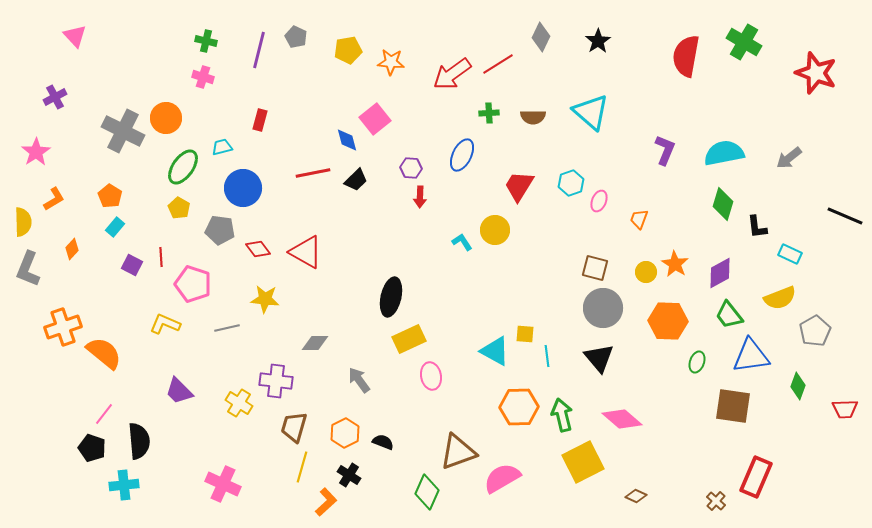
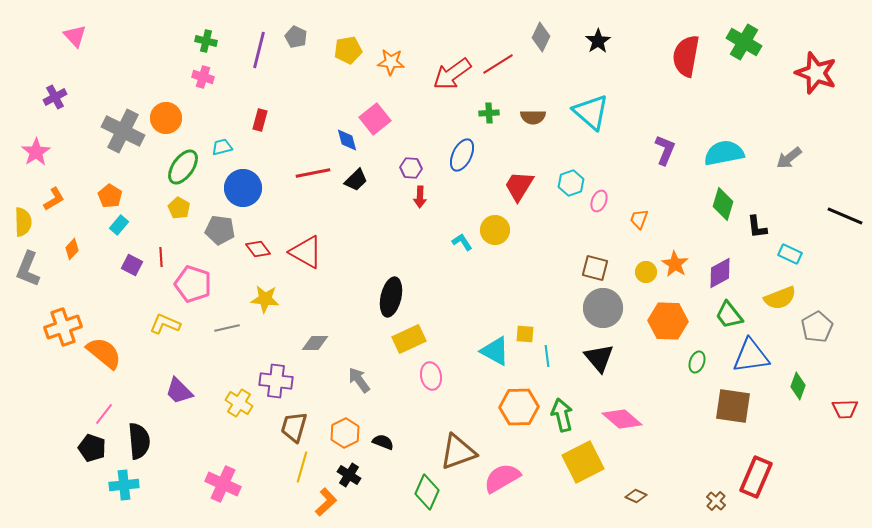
cyan rectangle at (115, 227): moved 4 px right, 2 px up
gray pentagon at (815, 331): moved 2 px right, 4 px up
